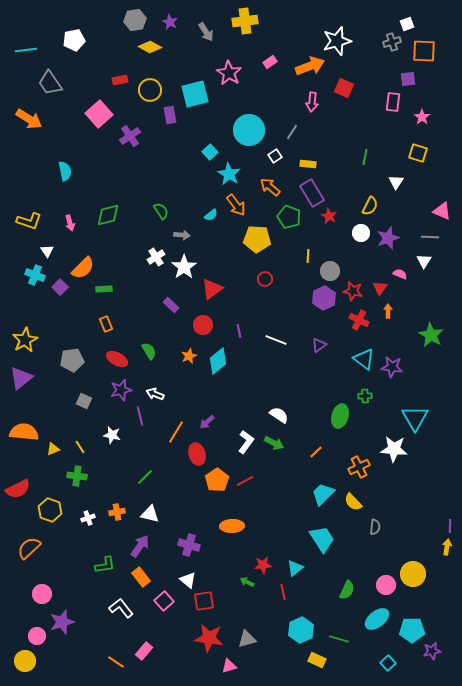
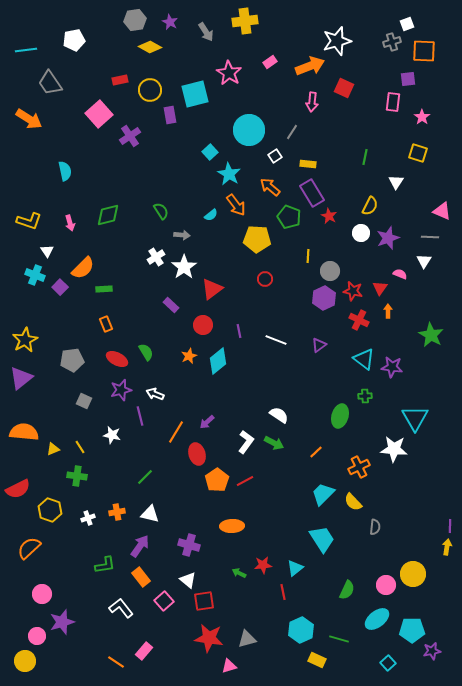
green semicircle at (149, 351): moved 3 px left, 1 px down
green arrow at (247, 582): moved 8 px left, 9 px up
